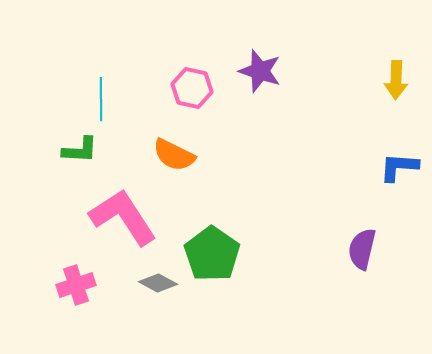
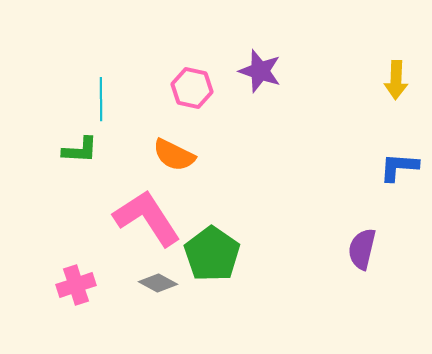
pink L-shape: moved 24 px right, 1 px down
